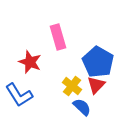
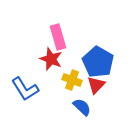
red star: moved 21 px right, 3 px up
yellow cross: moved 6 px up; rotated 18 degrees counterclockwise
blue L-shape: moved 6 px right, 6 px up
